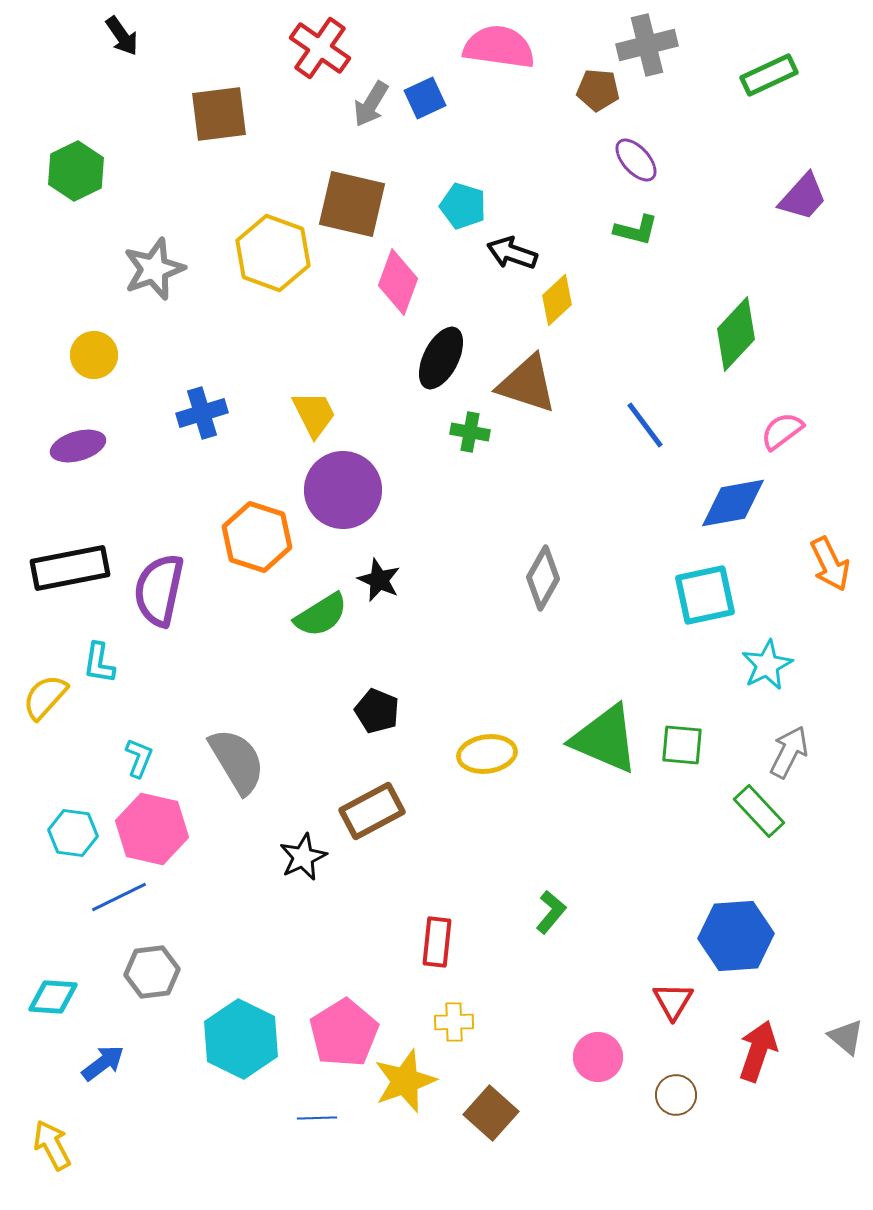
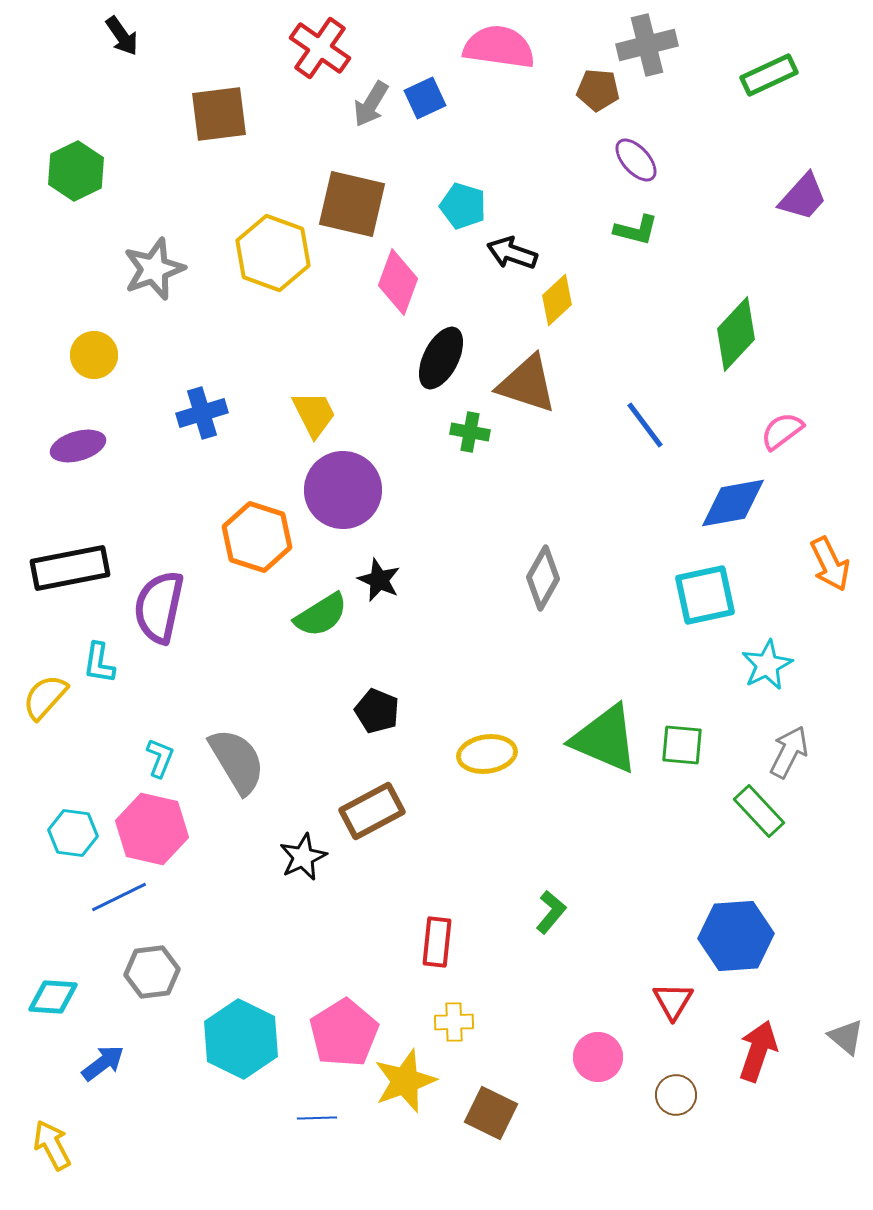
purple semicircle at (159, 590): moved 17 px down
cyan L-shape at (139, 758): moved 21 px right
brown square at (491, 1113): rotated 16 degrees counterclockwise
